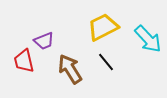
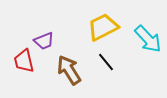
brown arrow: moved 1 px left, 1 px down
